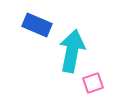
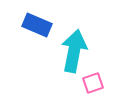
cyan arrow: moved 2 px right
